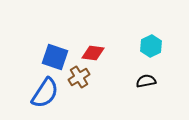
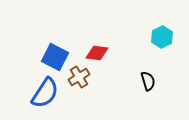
cyan hexagon: moved 11 px right, 9 px up
red diamond: moved 4 px right
blue square: rotated 8 degrees clockwise
black semicircle: moved 2 px right; rotated 84 degrees clockwise
